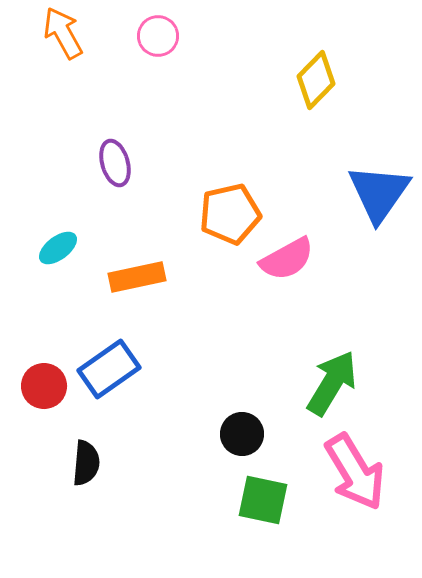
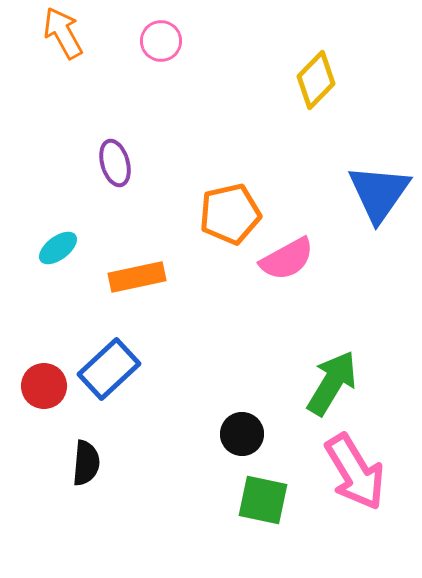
pink circle: moved 3 px right, 5 px down
blue rectangle: rotated 8 degrees counterclockwise
